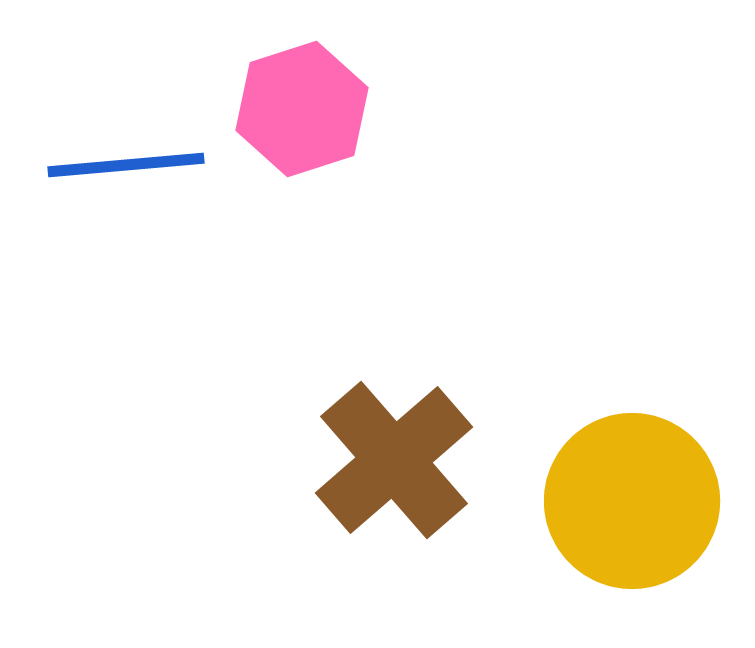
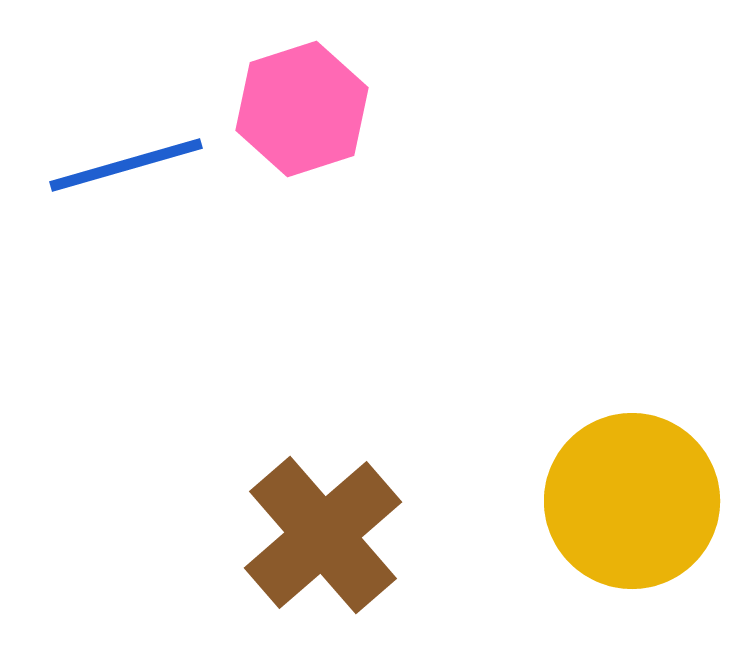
blue line: rotated 11 degrees counterclockwise
brown cross: moved 71 px left, 75 px down
